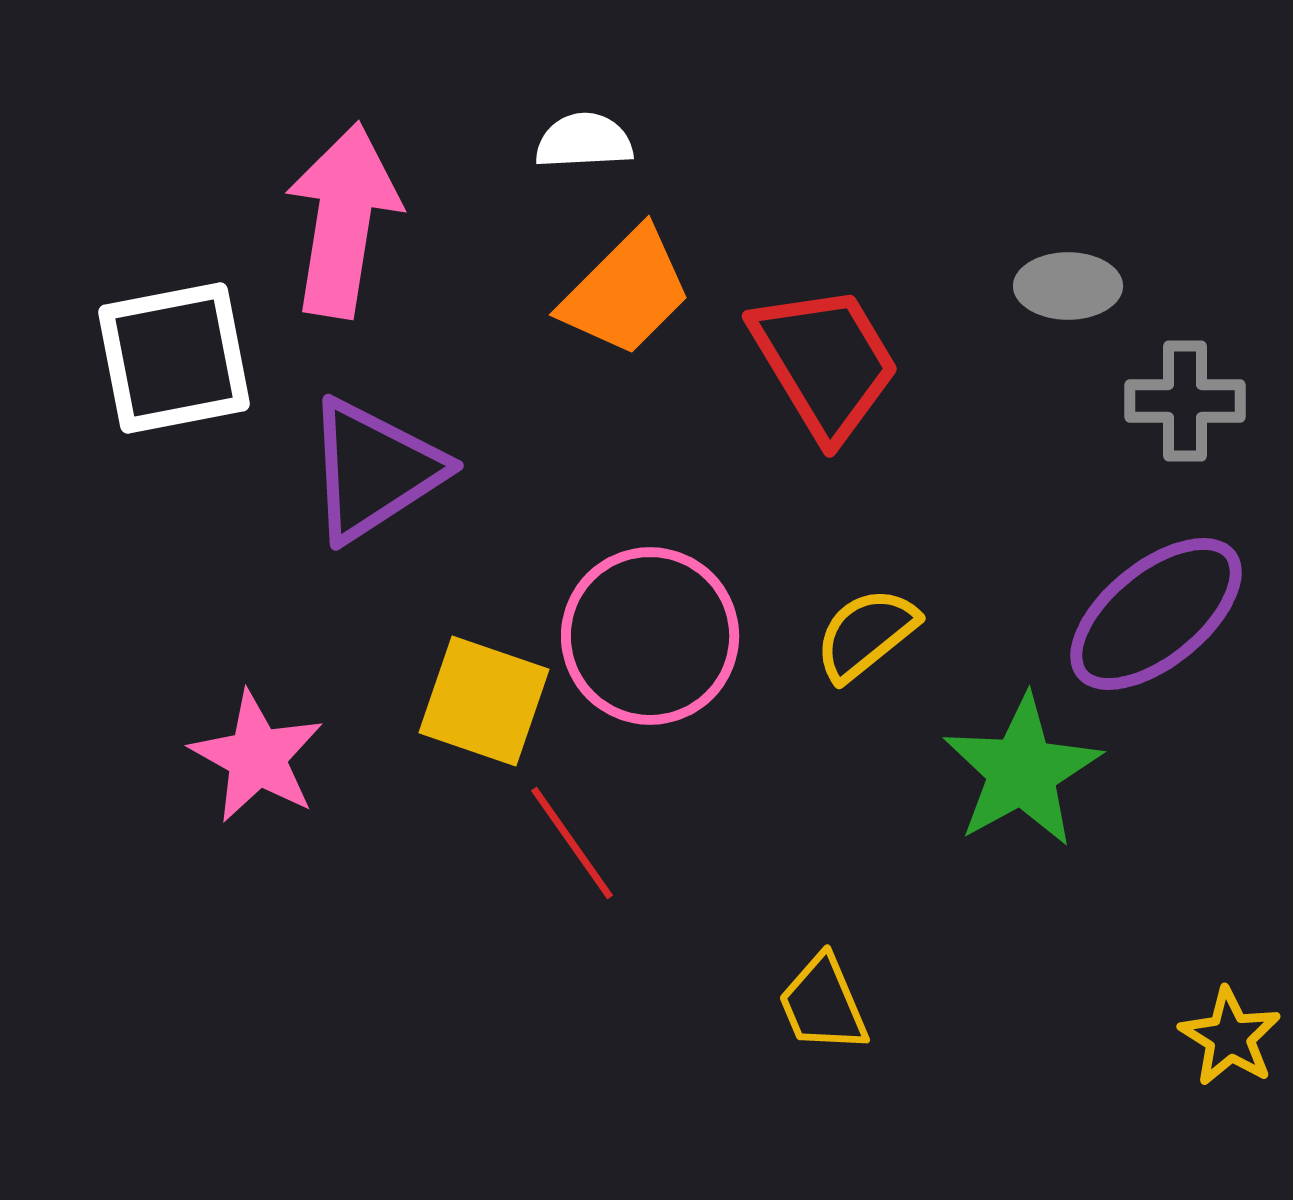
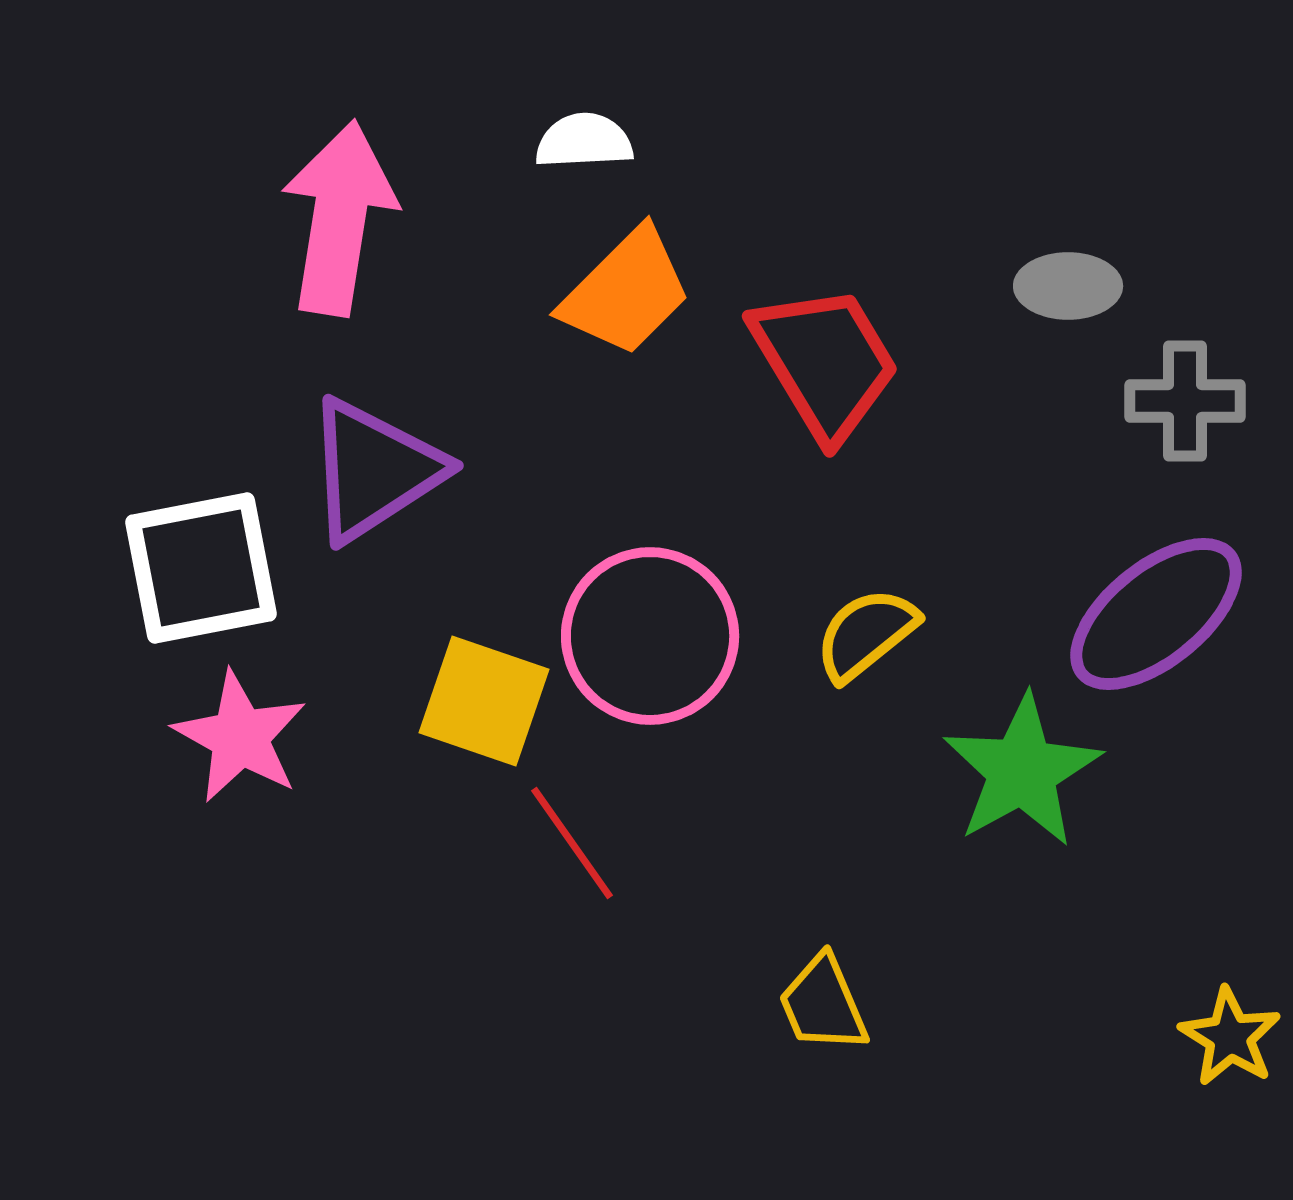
pink arrow: moved 4 px left, 2 px up
white square: moved 27 px right, 210 px down
pink star: moved 17 px left, 20 px up
